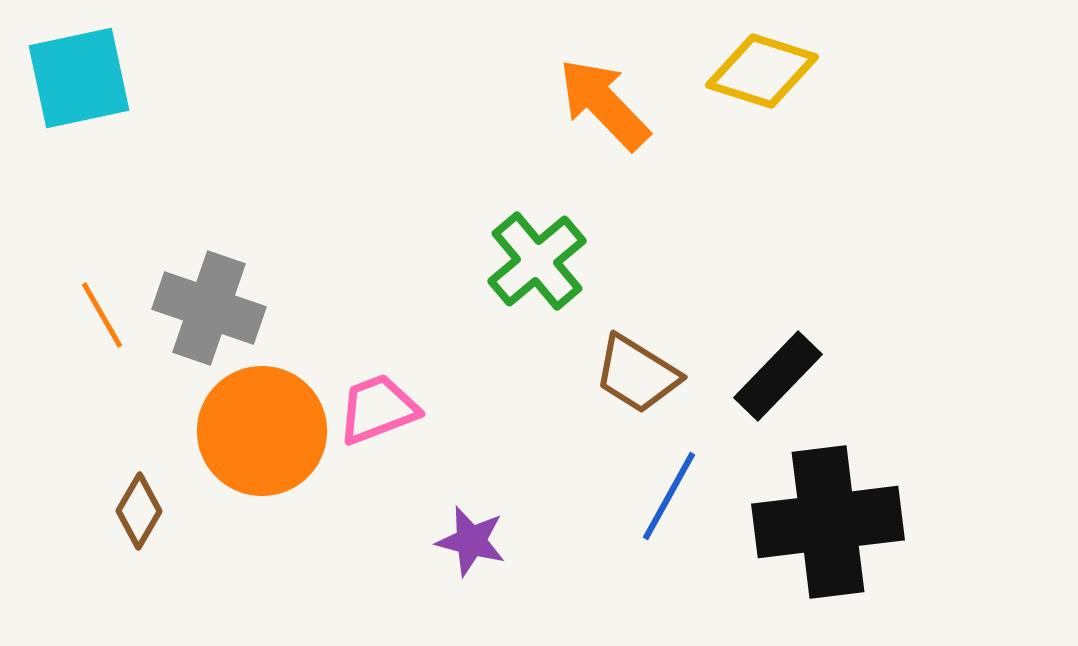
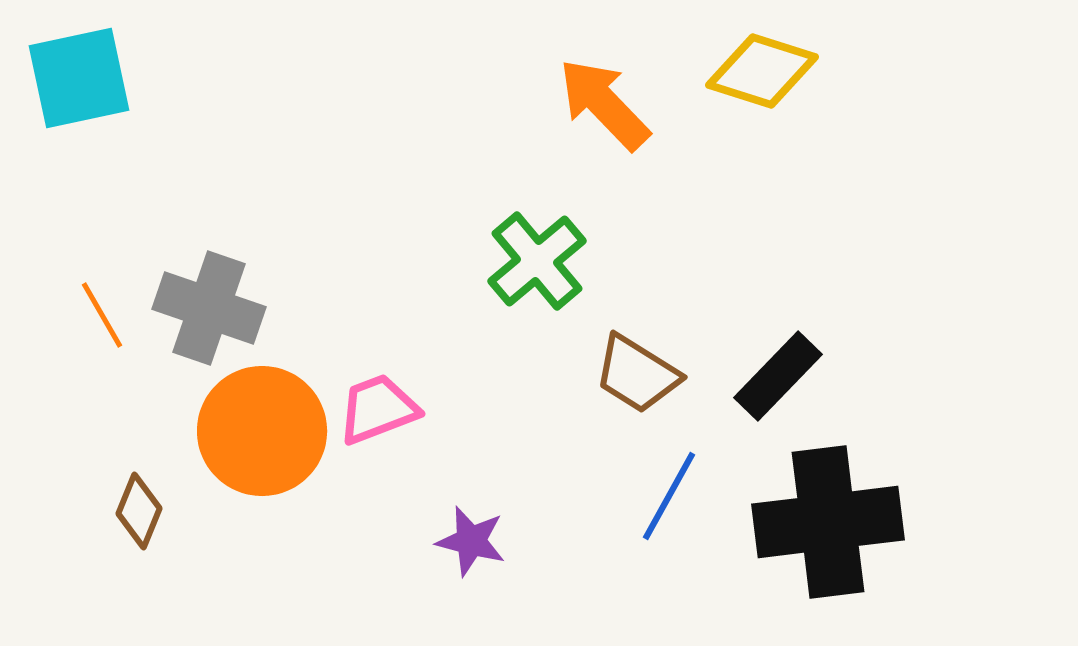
brown diamond: rotated 8 degrees counterclockwise
